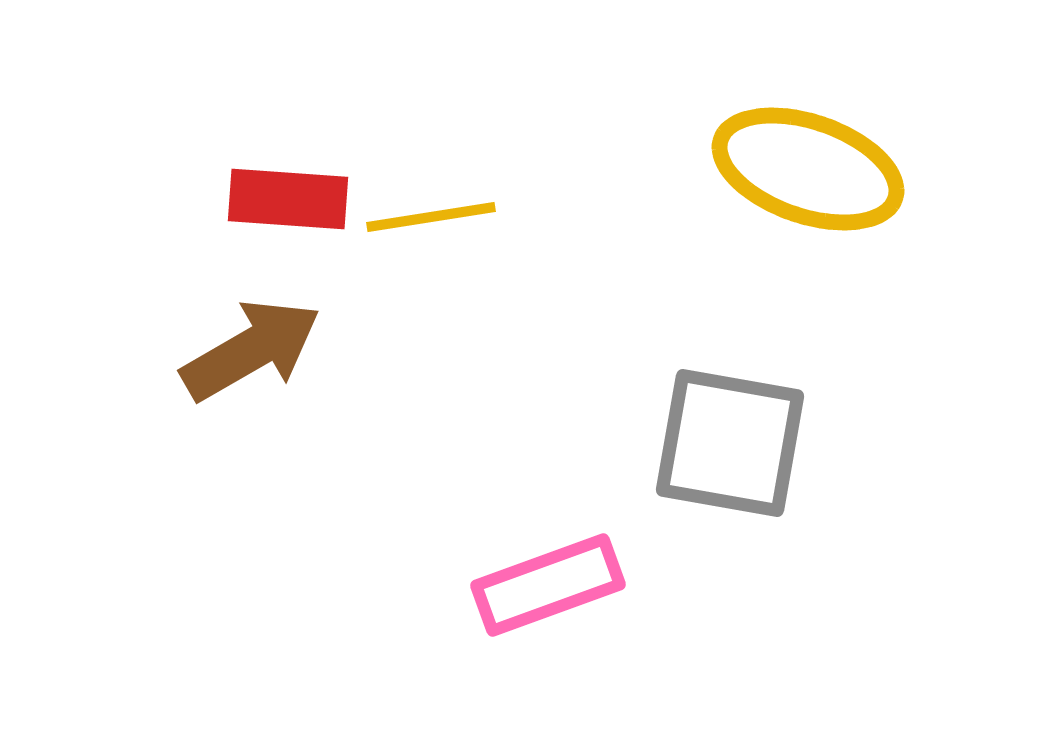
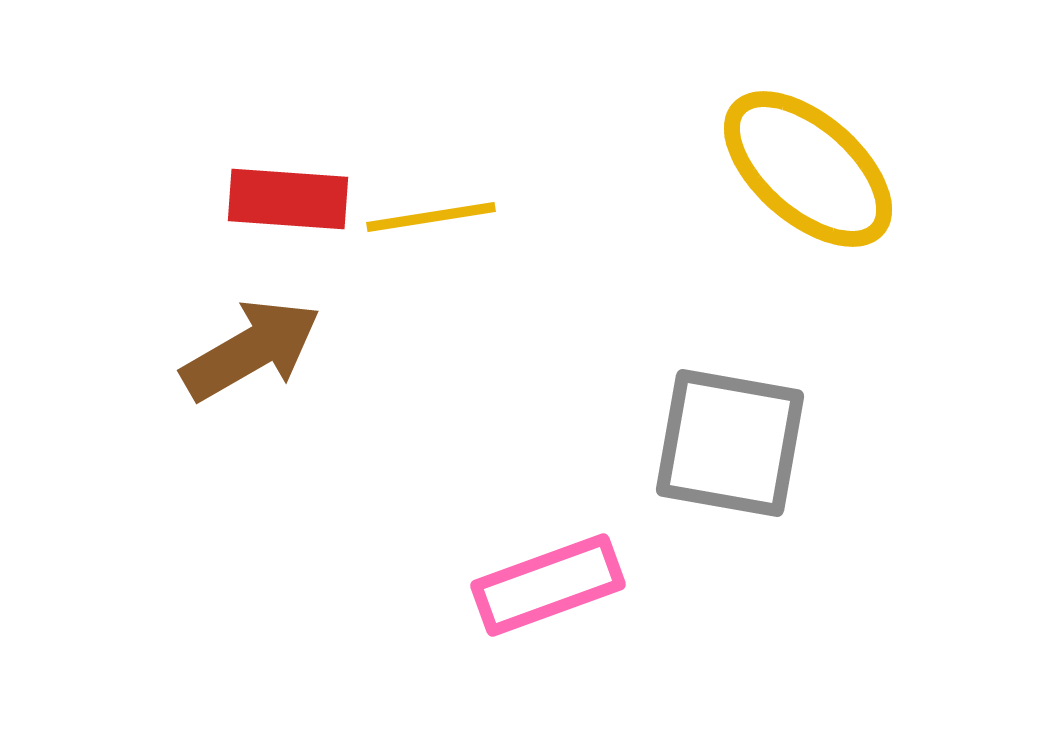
yellow ellipse: rotated 22 degrees clockwise
